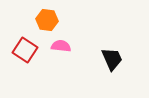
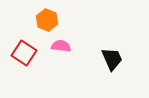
orange hexagon: rotated 15 degrees clockwise
red square: moved 1 px left, 3 px down
